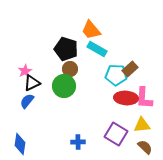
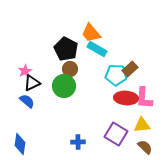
orange trapezoid: moved 3 px down
black pentagon: rotated 10 degrees clockwise
blue semicircle: rotated 91 degrees clockwise
